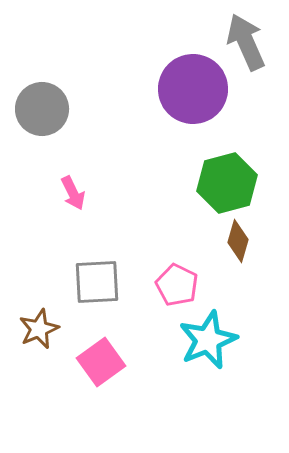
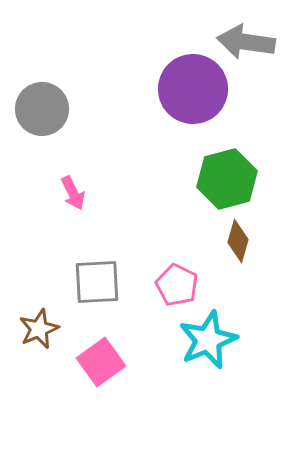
gray arrow: rotated 58 degrees counterclockwise
green hexagon: moved 4 px up
